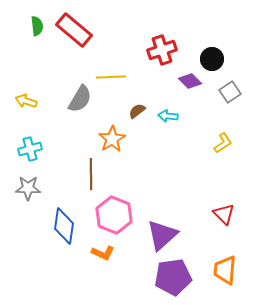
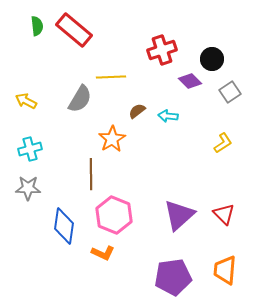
yellow arrow: rotated 10 degrees clockwise
purple triangle: moved 17 px right, 20 px up
